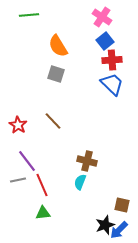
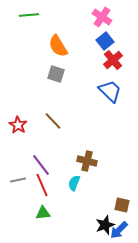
red cross: moved 1 px right; rotated 36 degrees counterclockwise
blue trapezoid: moved 2 px left, 7 px down
purple line: moved 14 px right, 4 px down
cyan semicircle: moved 6 px left, 1 px down
